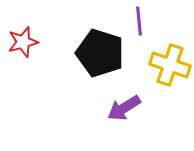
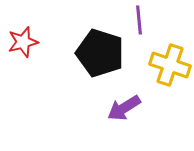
purple line: moved 1 px up
